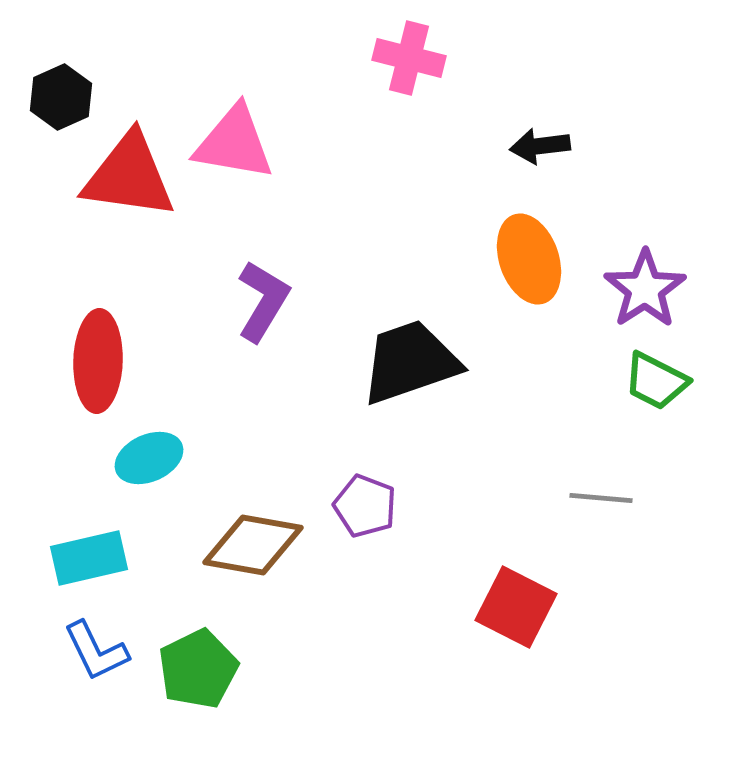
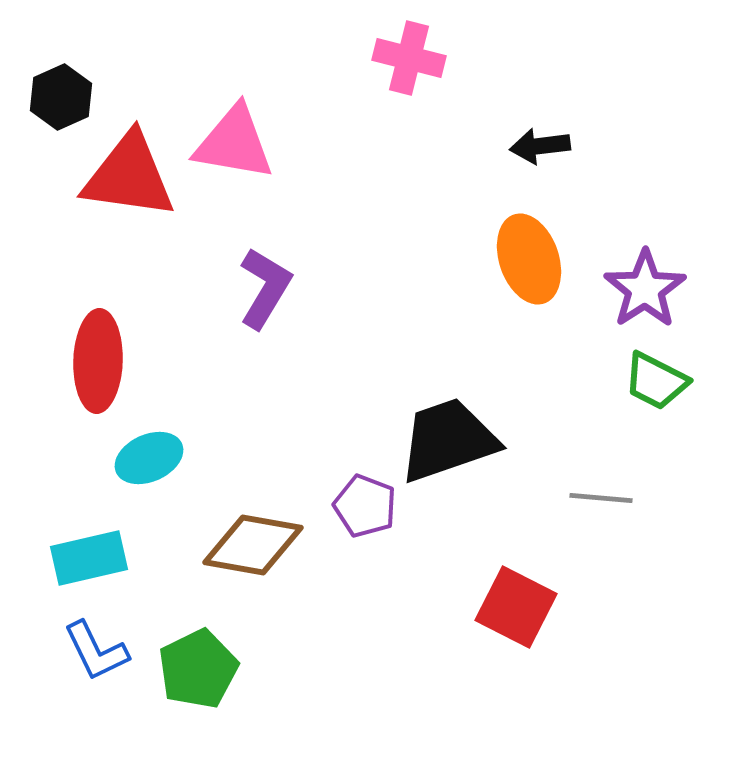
purple L-shape: moved 2 px right, 13 px up
black trapezoid: moved 38 px right, 78 px down
